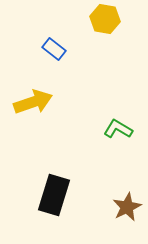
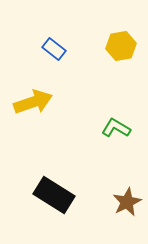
yellow hexagon: moved 16 px right, 27 px down; rotated 20 degrees counterclockwise
green L-shape: moved 2 px left, 1 px up
black rectangle: rotated 75 degrees counterclockwise
brown star: moved 5 px up
